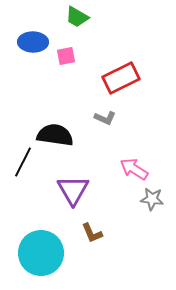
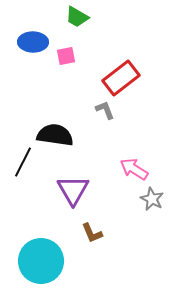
red rectangle: rotated 12 degrees counterclockwise
gray L-shape: moved 8 px up; rotated 135 degrees counterclockwise
gray star: rotated 20 degrees clockwise
cyan circle: moved 8 px down
